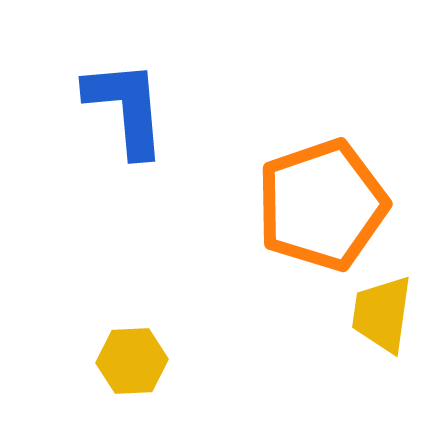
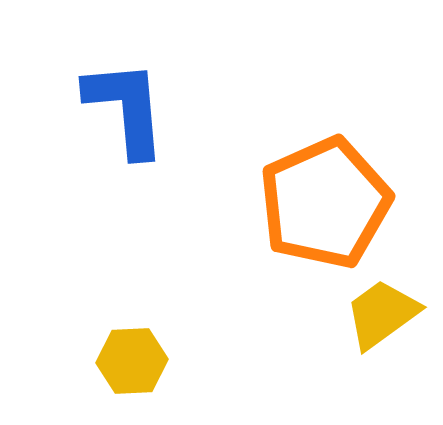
orange pentagon: moved 3 px right, 2 px up; rotated 5 degrees counterclockwise
yellow trapezoid: rotated 46 degrees clockwise
